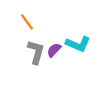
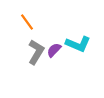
gray L-shape: rotated 15 degrees clockwise
